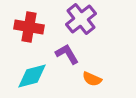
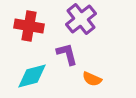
red cross: moved 1 px up
purple L-shape: rotated 15 degrees clockwise
